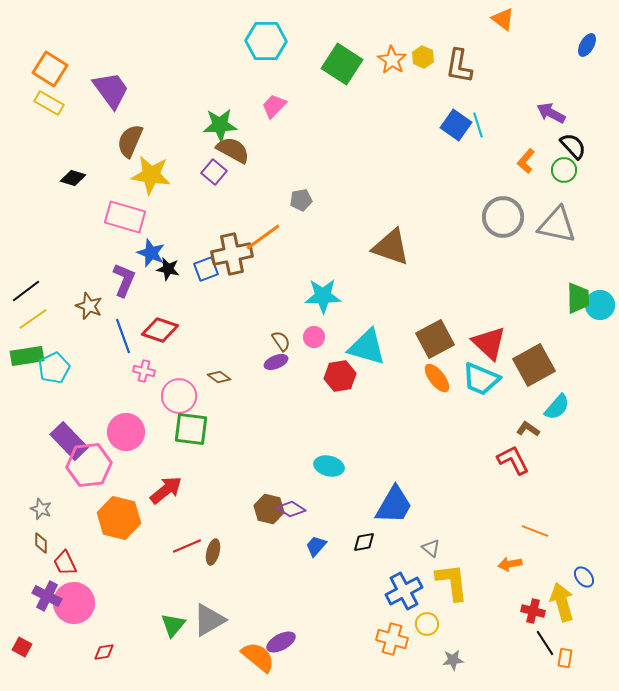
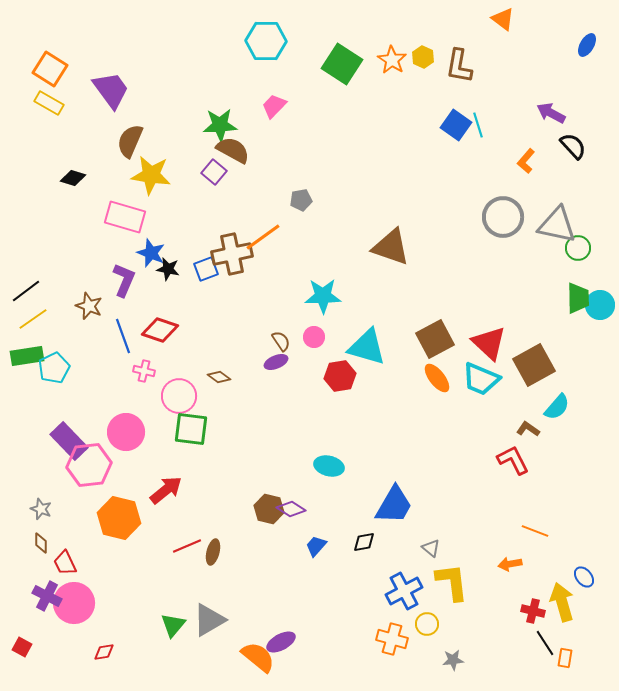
green circle at (564, 170): moved 14 px right, 78 px down
